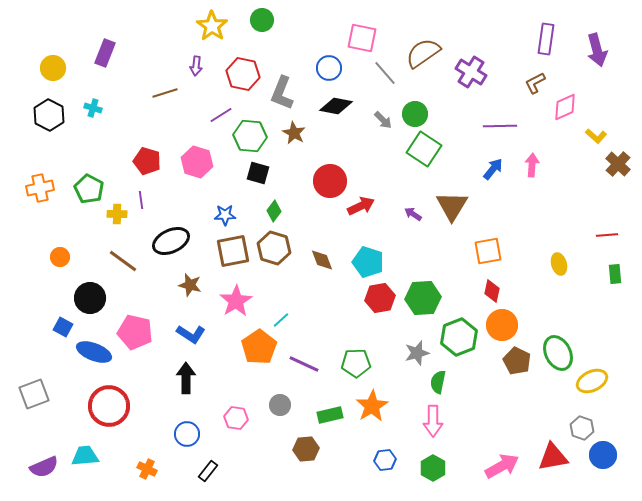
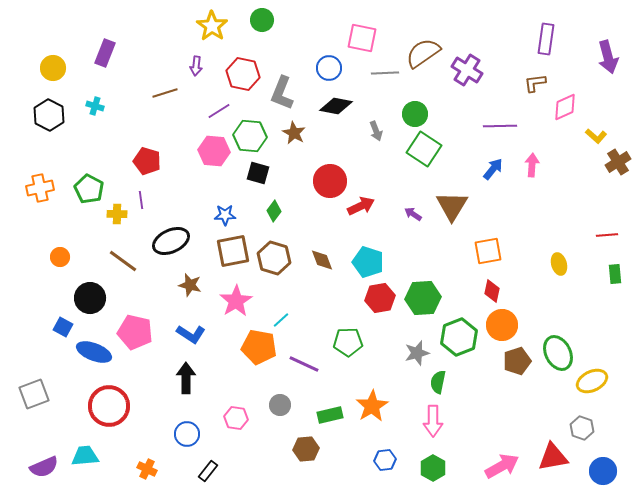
purple arrow at (597, 50): moved 11 px right, 7 px down
purple cross at (471, 72): moved 4 px left, 2 px up
gray line at (385, 73): rotated 52 degrees counterclockwise
brown L-shape at (535, 83): rotated 20 degrees clockwise
cyan cross at (93, 108): moved 2 px right, 2 px up
purple line at (221, 115): moved 2 px left, 4 px up
gray arrow at (383, 120): moved 7 px left, 11 px down; rotated 24 degrees clockwise
pink hexagon at (197, 162): moved 17 px right, 11 px up; rotated 12 degrees counterclockwise
brown cross at (618, 164): moved 2 px up; rotated 15 degrees clockwise
brown hexagon at (274, 248): moved 10 px down
orange pentagon at (259, 347): rotated 28 degrees counterclockwise
brown pentagon at (517, 361): rotated 28 degrees clockwise
green pentagon at (356, 363): moved 8 px left, 21 px up
blue circle at (603, 455): moved 16 px down
